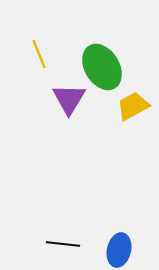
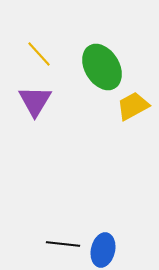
yellow line: rotated 20 degrees counterclockwise
purple triangle: moved 34 px left, 2 px down
blue ellipse: moved 16 px left
